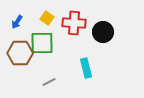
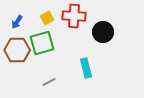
yellow square: rotated 24 degrees clockwise
red cross: moved 7 px up
green square: rotated 15 degrees counterclockwise
brown hexagon: moved 3 px left, 3 px up
